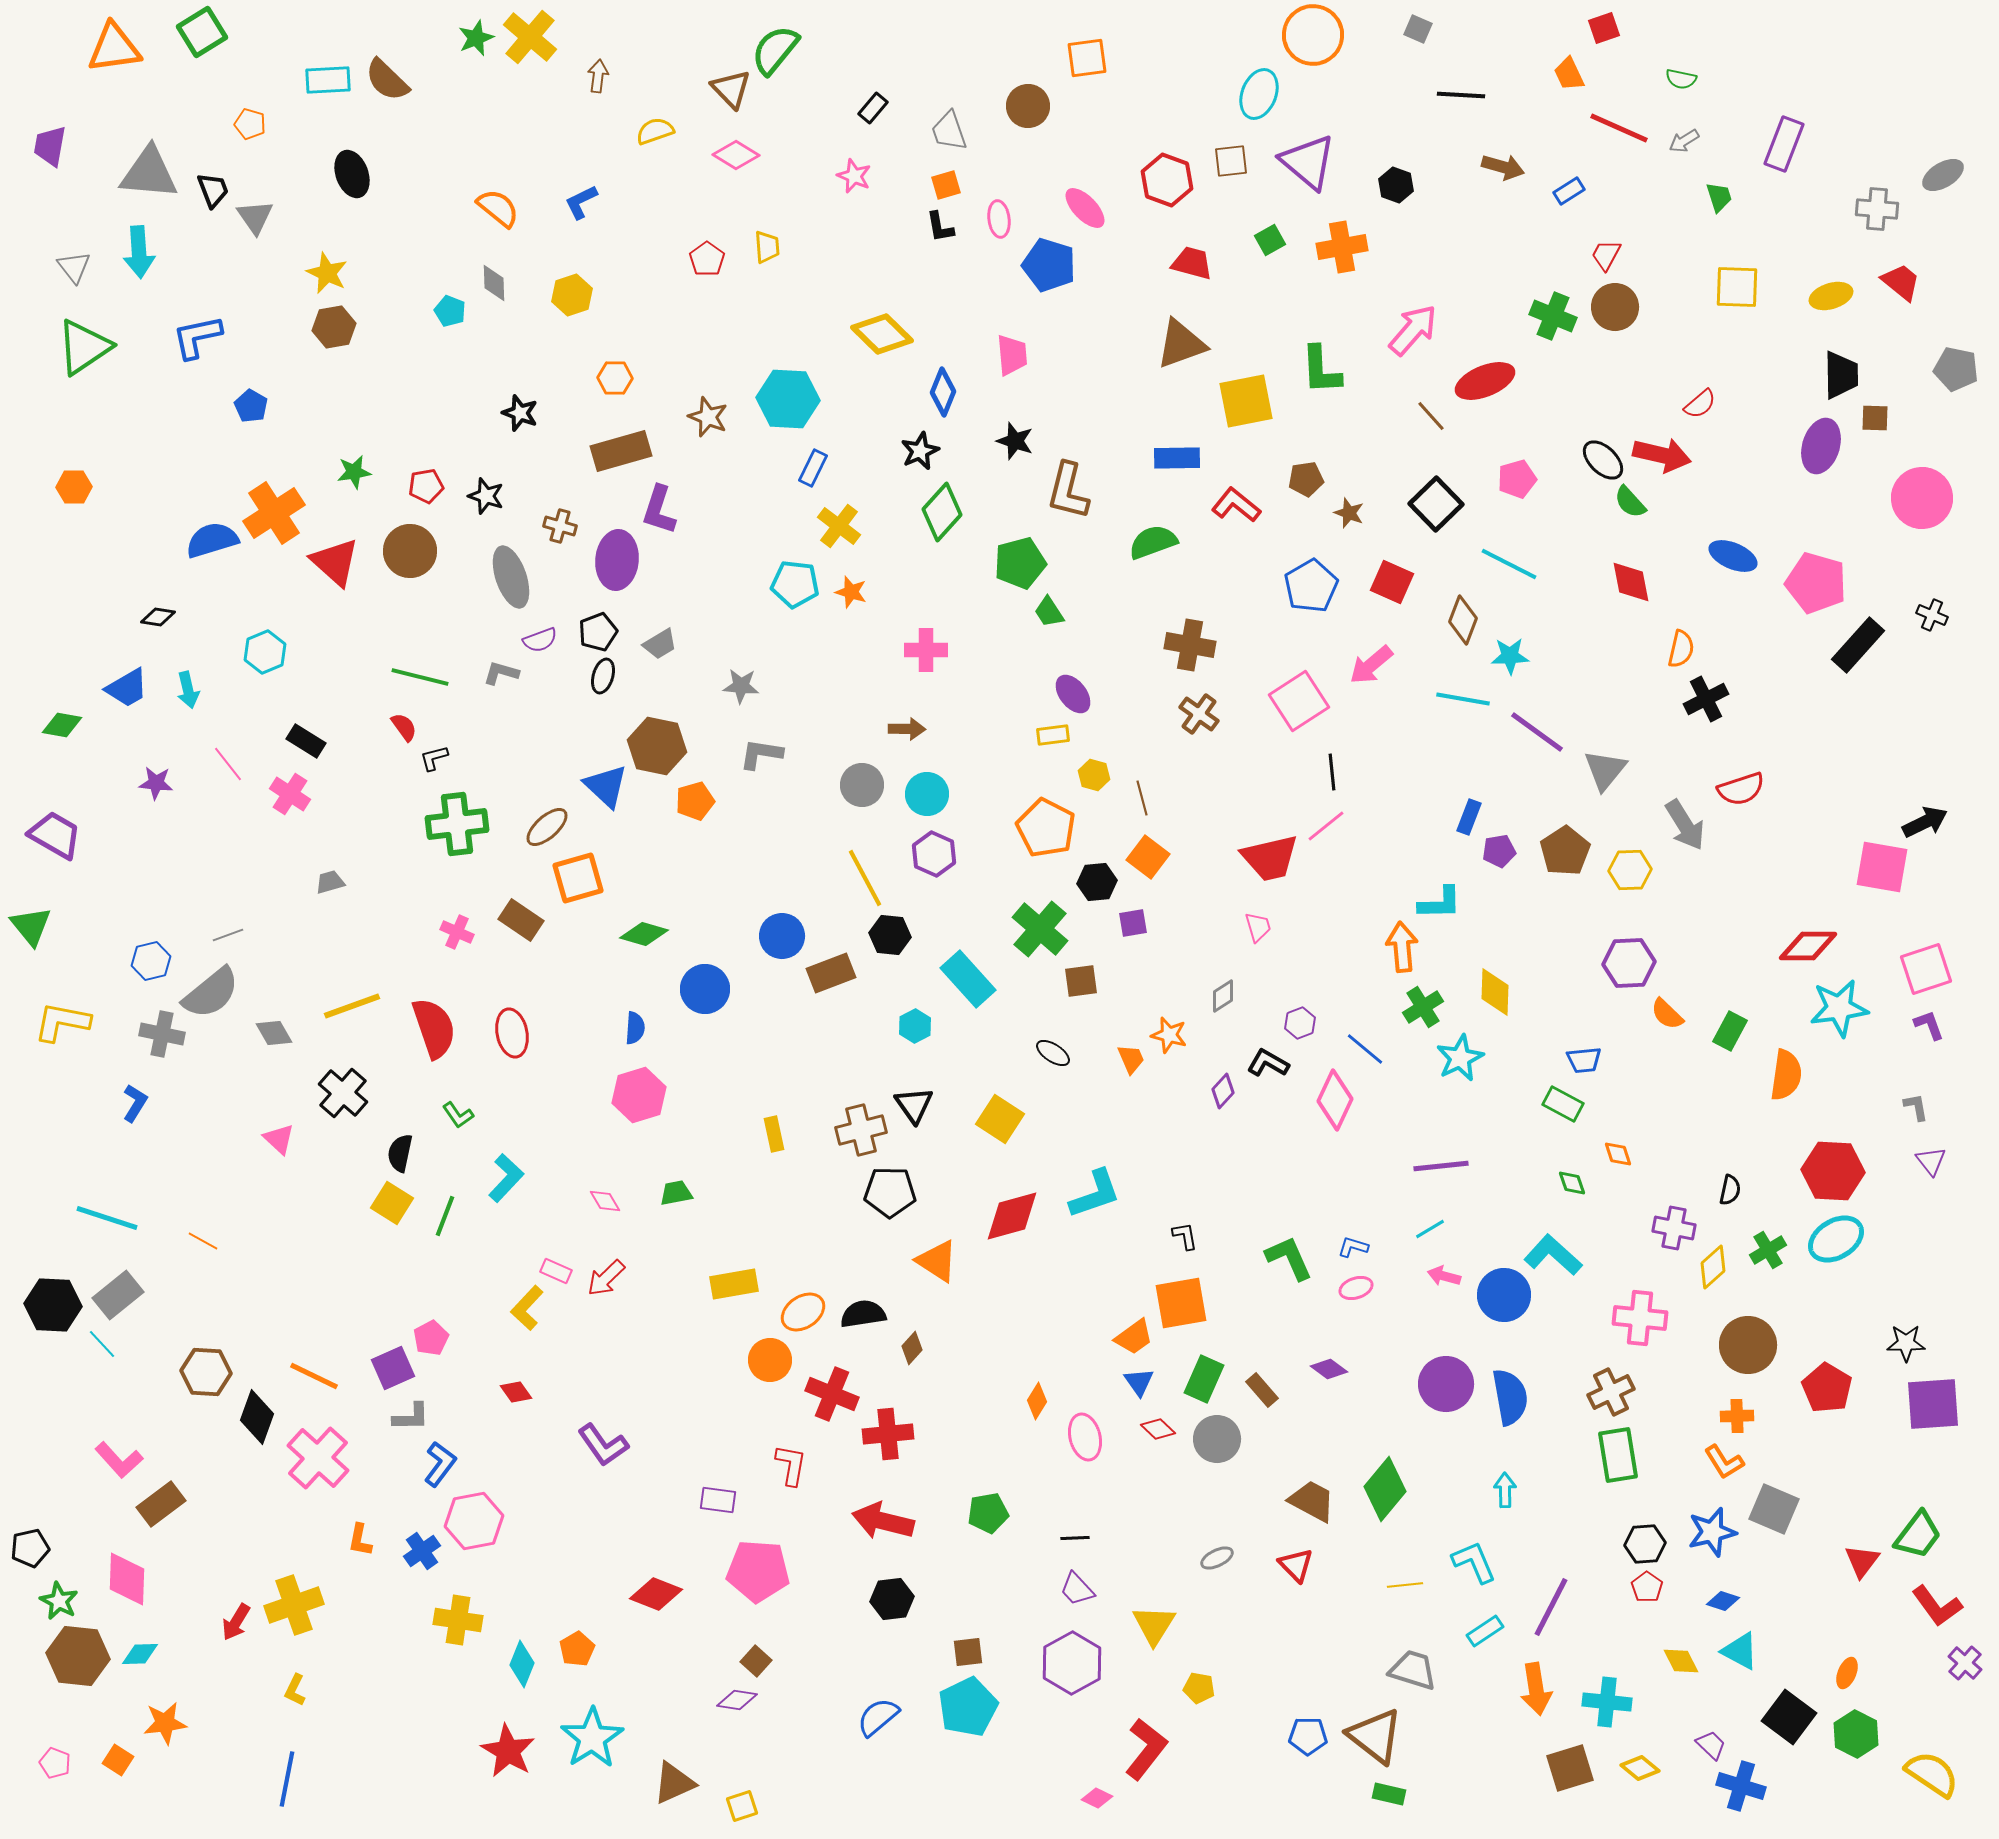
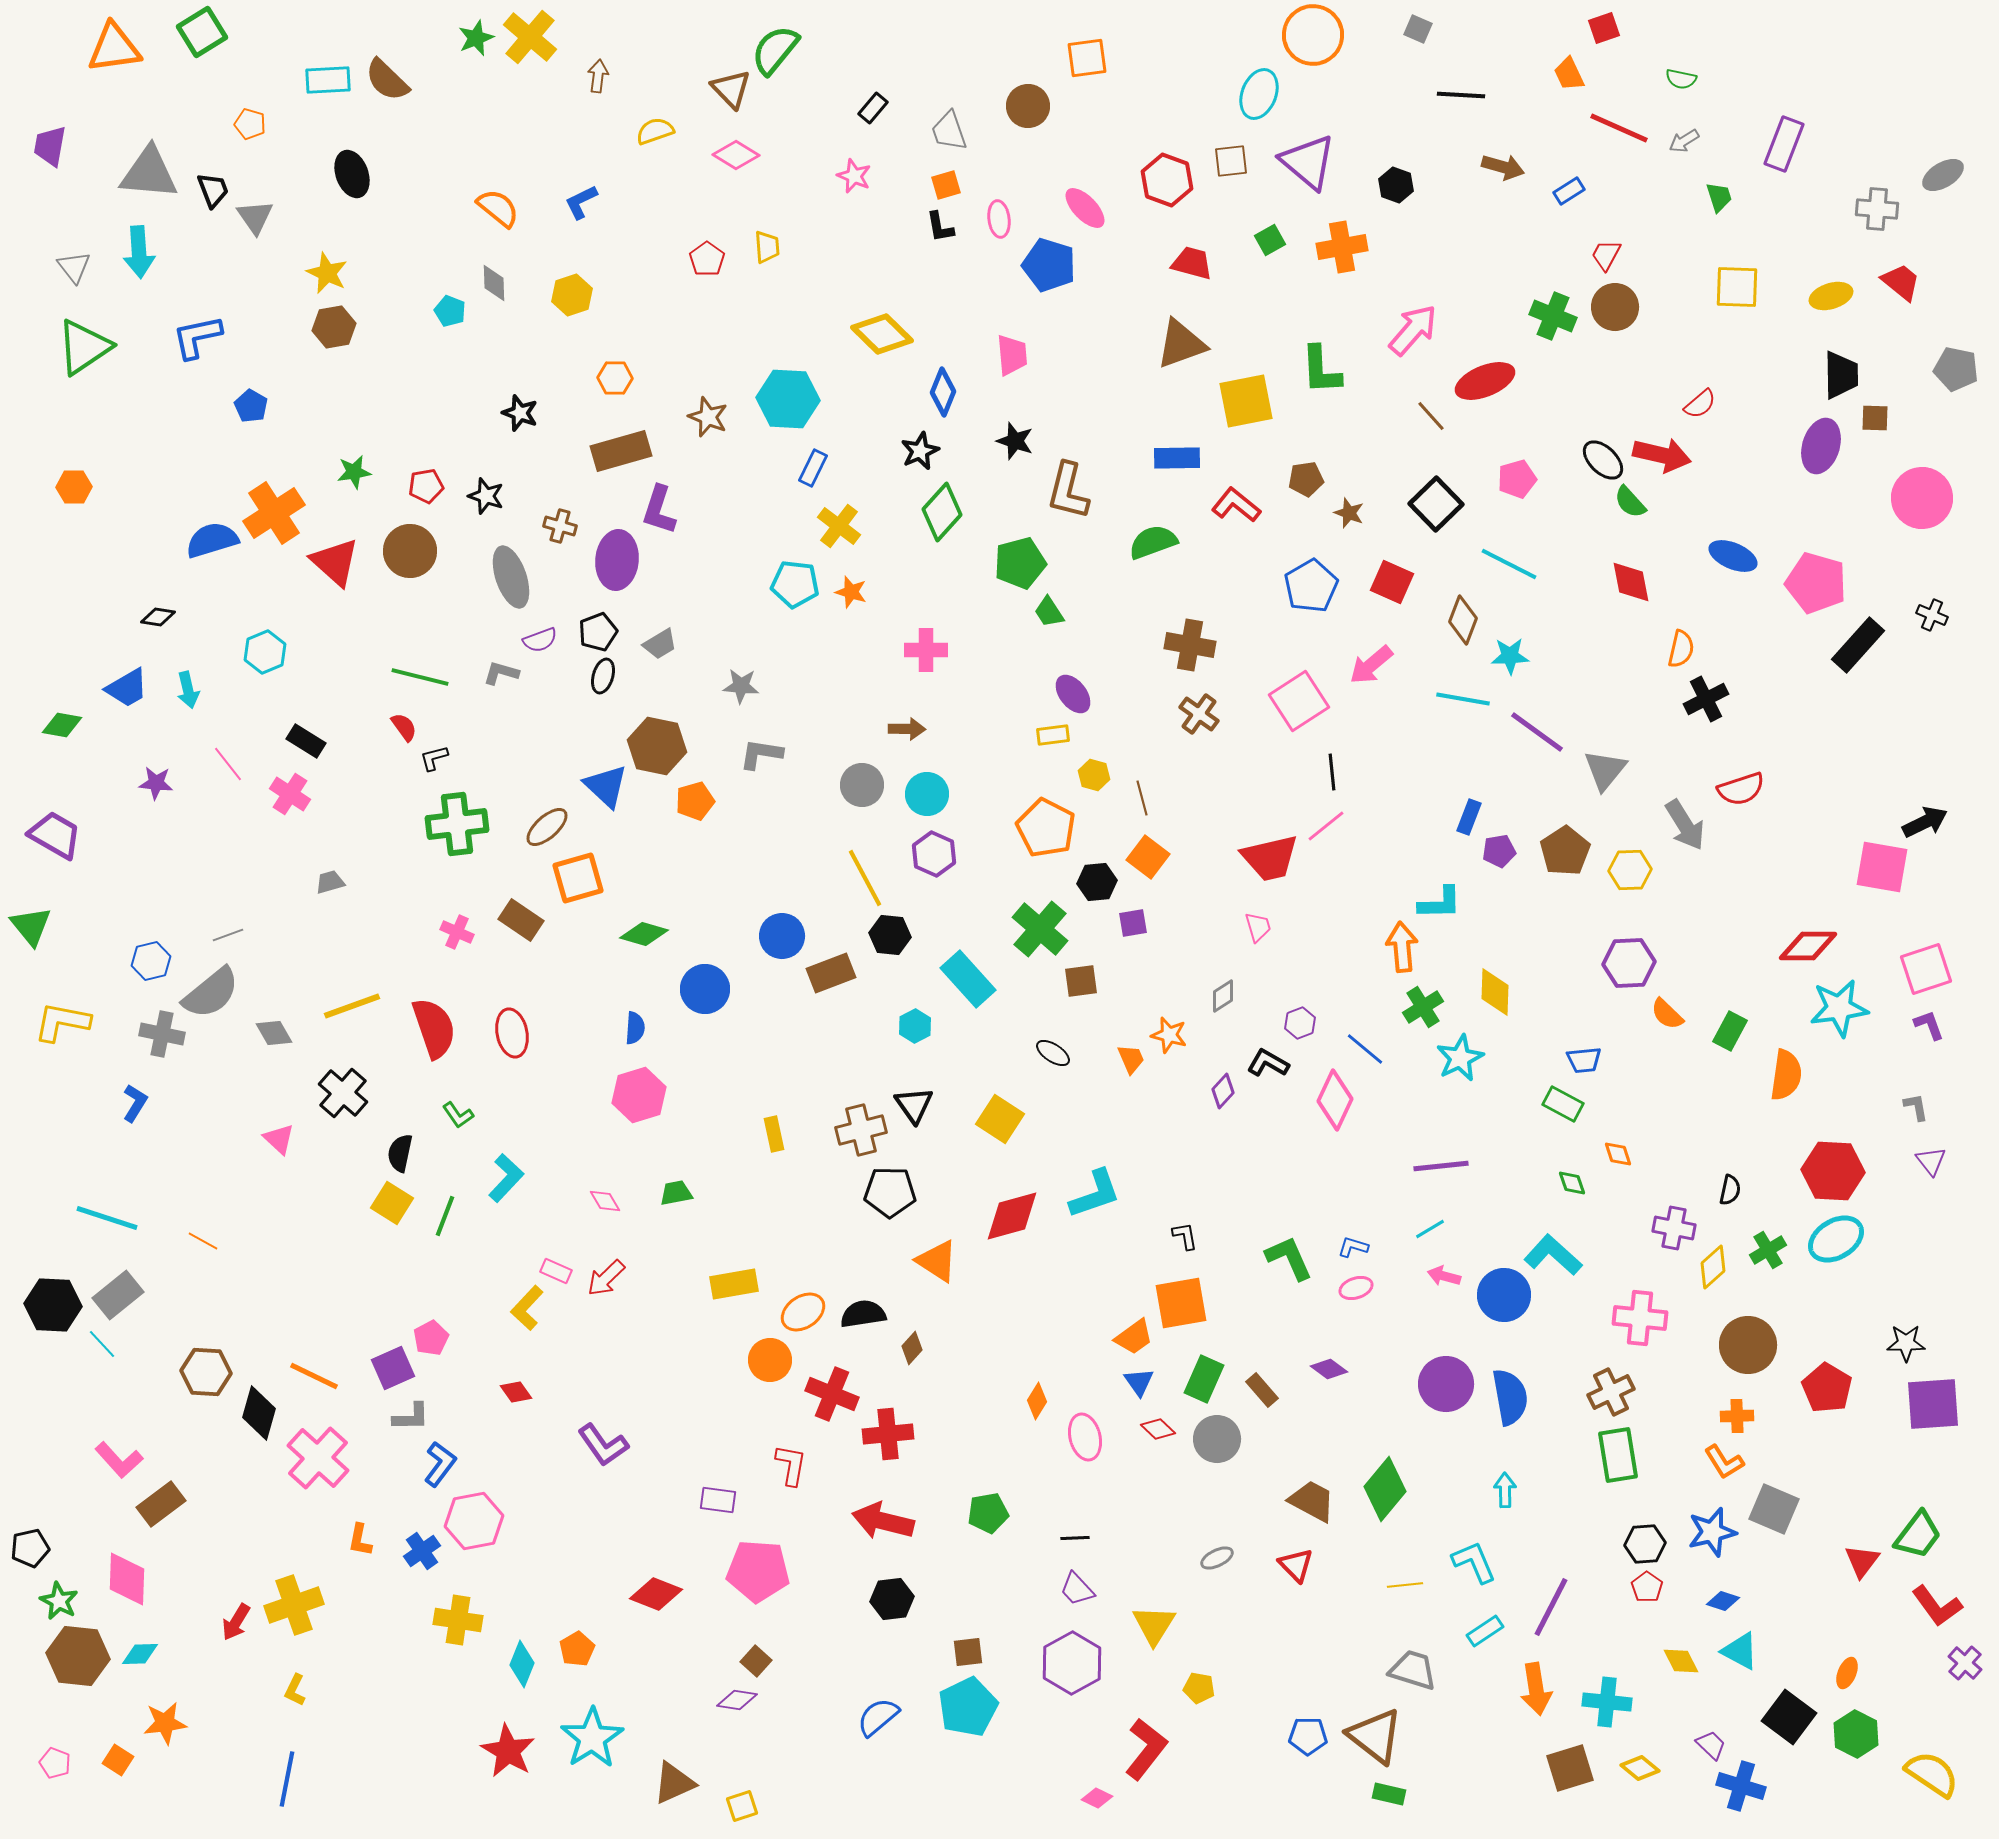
black diamond at (257, 1417): moved 2 px right, 4 px up; rotated 4 degrees counterclockwise
